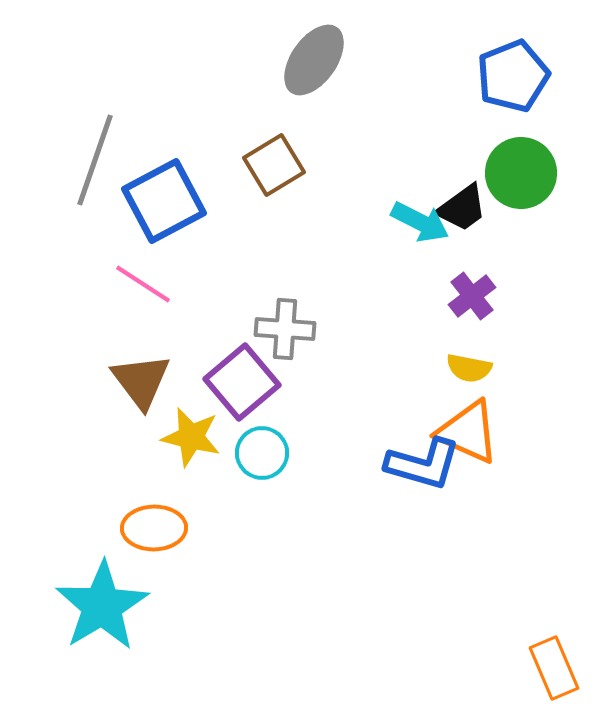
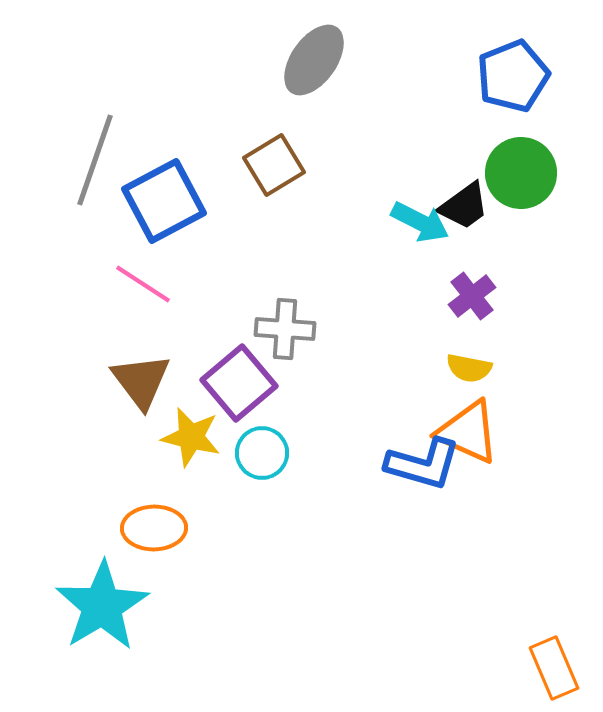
black trapezoid: moved 2 px right, 2 px up
purple square: moved 3 px left, 1 px down
